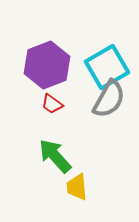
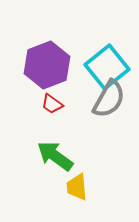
cyan square: rotated 9 degrees counterclockwise
green arrow: rotated 12 degrees counterclockwise
